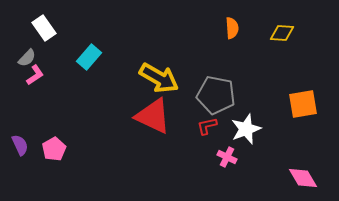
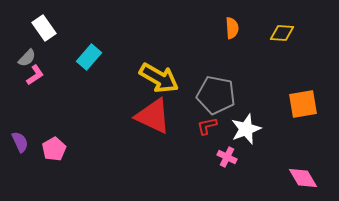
purple semicircle: moved 3 px up
